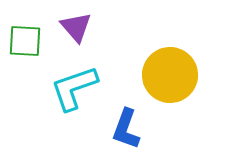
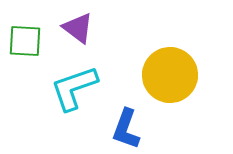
purple triangle: moved 2 px right, 1 px down; rotated 12 degrees counterclockwise
